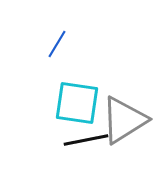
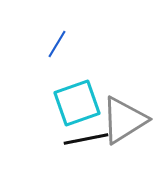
cyan square: rotated 27 degrees counterclockwise
black line: moved 1 px up
